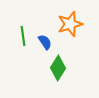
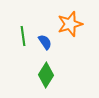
green diamond: moved 12 px left, 7 px down
